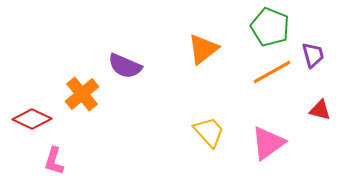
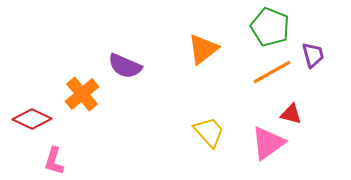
red triangle: moved 29 px left, 4 px down
